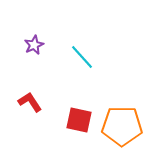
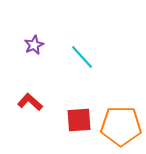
red L-shape: rotated 15 degrees counterclockwise
red square: rotated 16 degrees counterclockwise
orange pentagon: moved 1 px left
